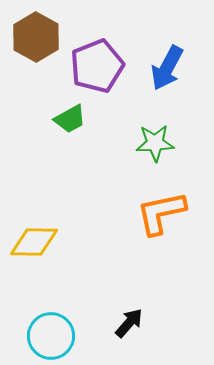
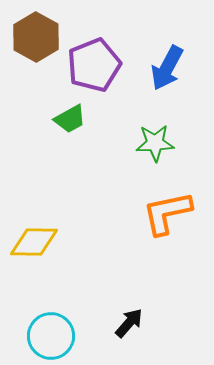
purple pentagon: moved 3 px left, 1 px up
orange L-shape: moved 6 px right
